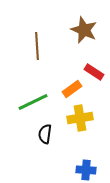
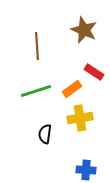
green line: moved 3 px right, 11 px up; rotated 8 degrees clockwise
